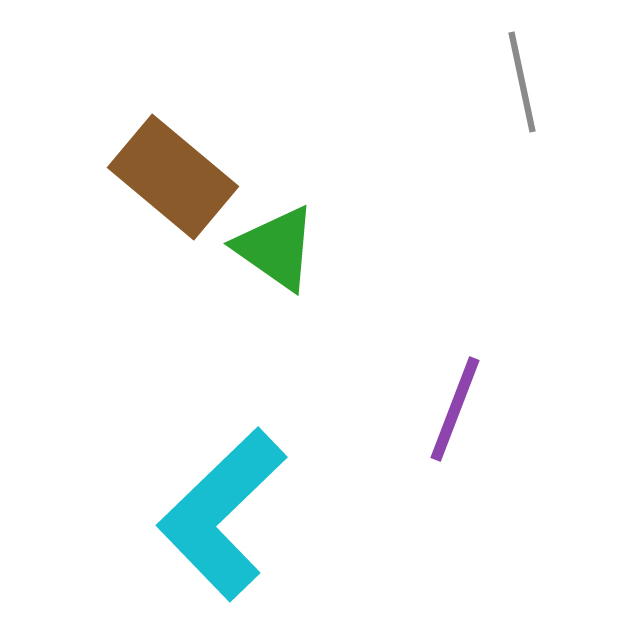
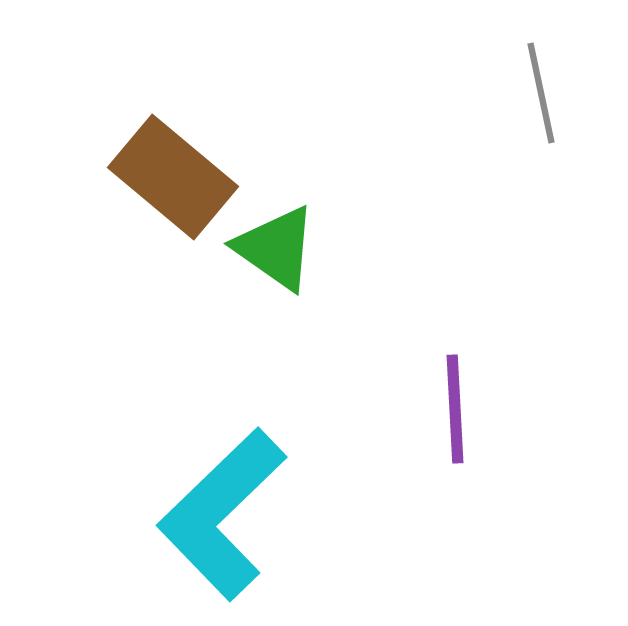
gray line: moved 19 px right, 11 px down
purple line: rotated 24 degrees counterclockwise
